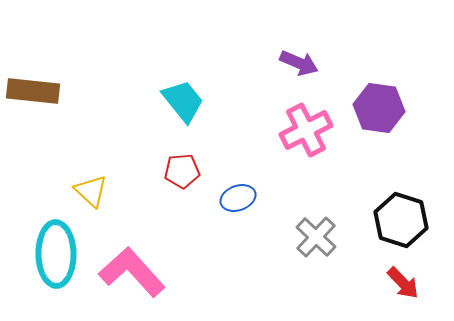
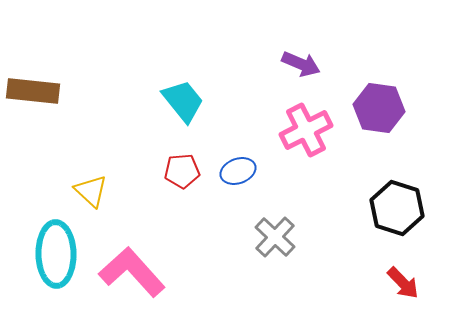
purple arrow: moved 2 px right, 1 px down
blue ellipse: moved 27 px up
black hexagon: moved 4 px left, 12 px up
gray cross: moved 41 px left
